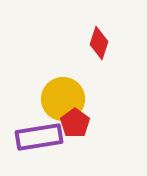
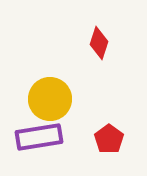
yellow circle: moved 13 px left
red pentagon: moved 34 px right, 16 px down
